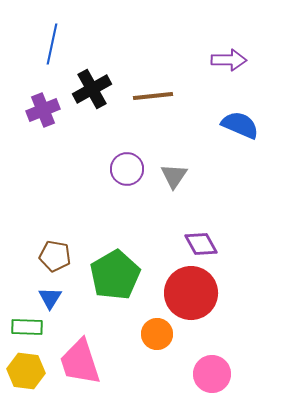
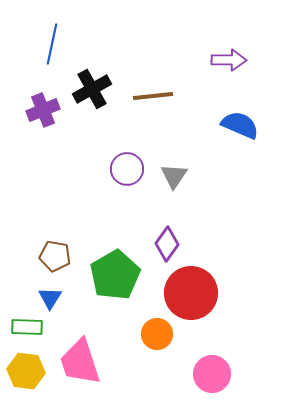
purple diamond: moved 34 px left; rotated 64 degrees clockwise
